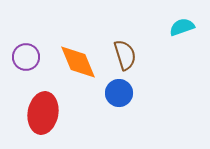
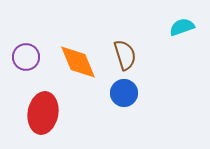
blue circle: moved 5 px right
